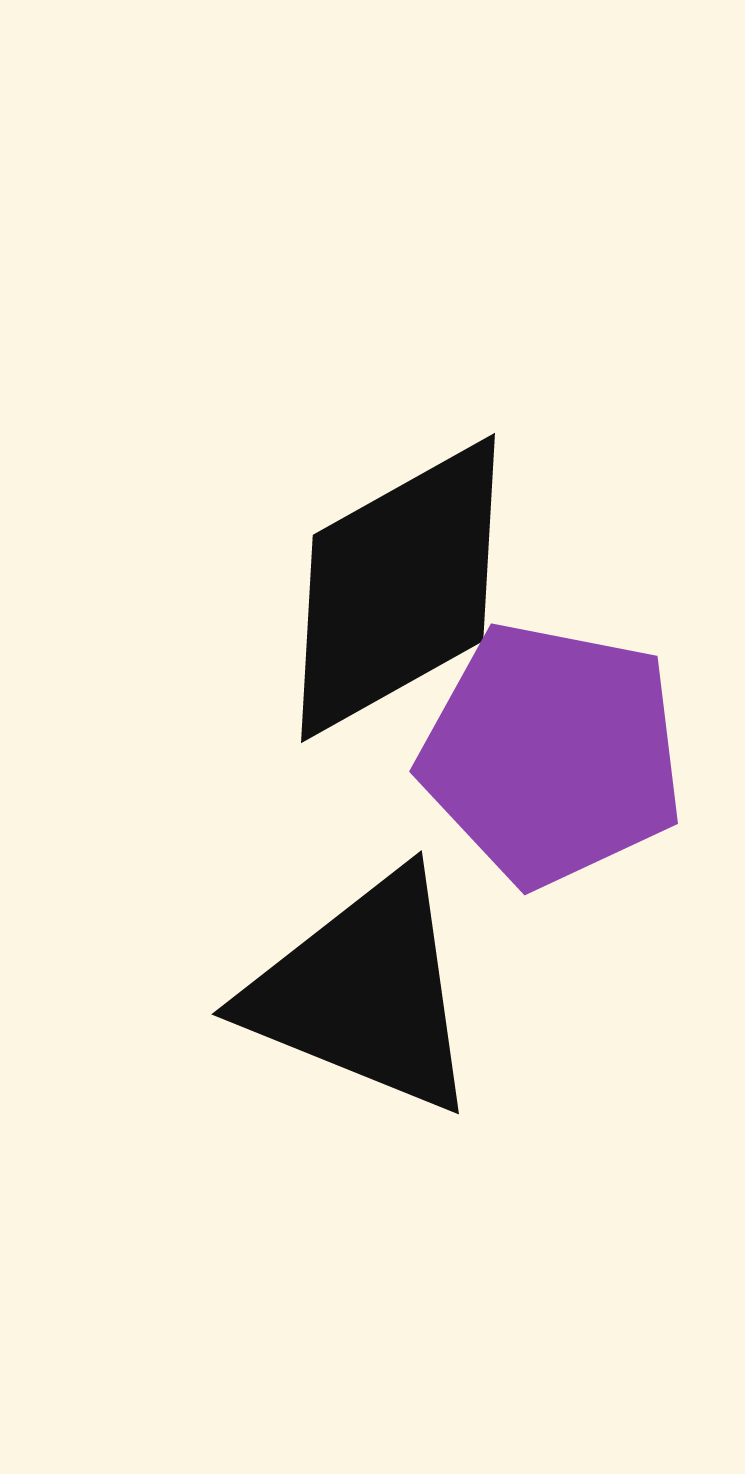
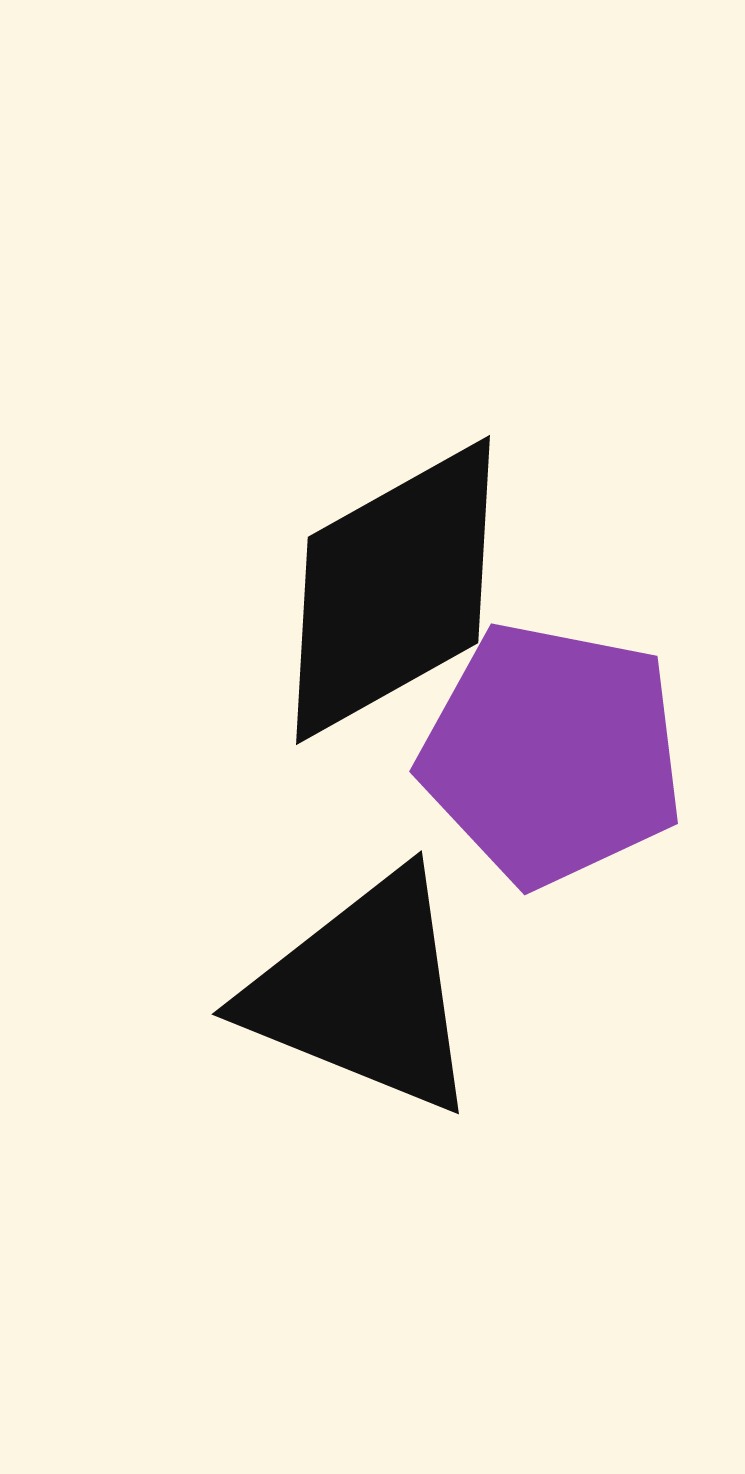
black diamond: moved 5 px left, 2 px down
